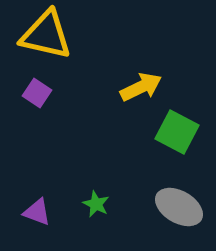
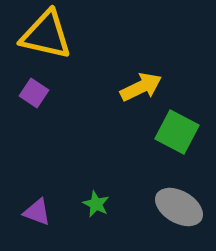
purple square: moved 3 px left
